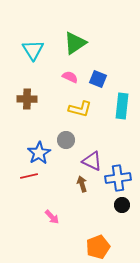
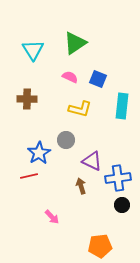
brown arrow: moved 1 px left, 2 px down
orange pentagon: moved 2 px right, 1 px up; rotated 15 degrees clockwise
